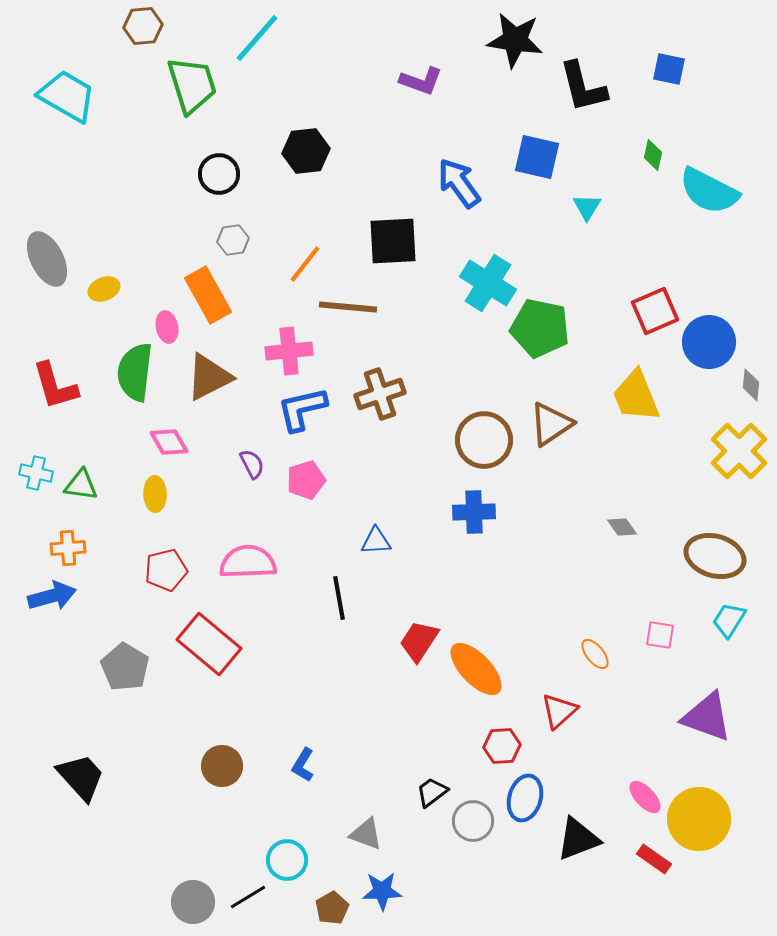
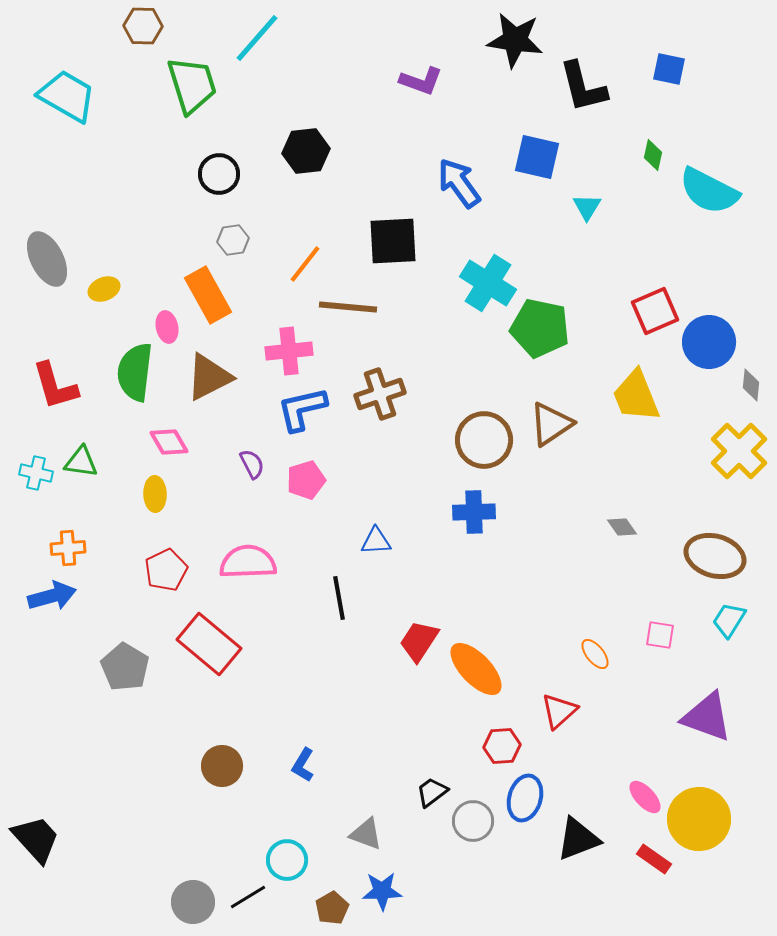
brown hexagon at (143, 26): rotated 6 degrees clockwise
green triangle at (81, 485): moved 23 px up
red pentagon at (166, 570): rotated 12 degrees counterclockwise
black trapezoid at (81, 777): moved 45 px left, 62 px down
